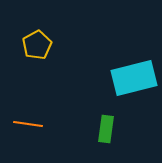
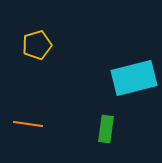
yellow pentagon: rotated 12 degrees clockwise
